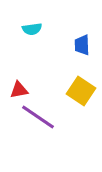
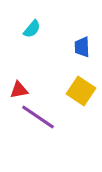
cyan semicircle: rotated 42 degrees counterclockwise
blue trapezoid: moved 2 px down
